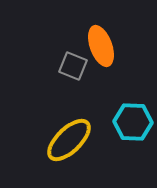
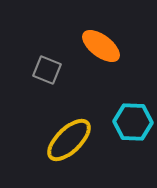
orange ellipse: rotated 33 degrees counterclockwise
gray square: moved 26 px left, 4 px down
